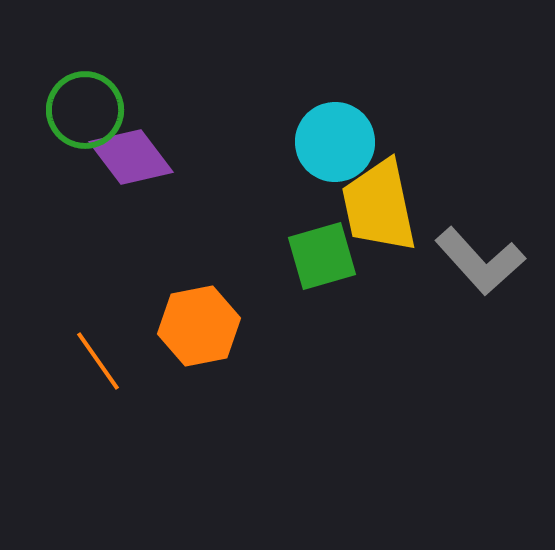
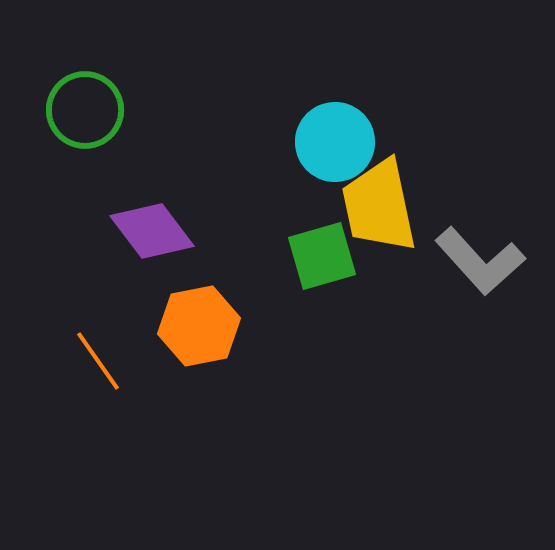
purple diamond: moved 21 px right, 74 px down
